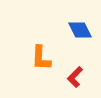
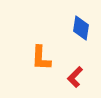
blue diamond: moved 1 px right, 2 px up; rotated 35 degrees clockwise
